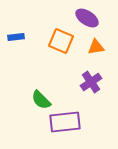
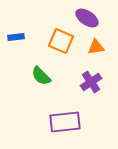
green semicircle: moved 24 px up
